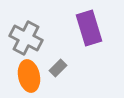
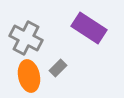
purple rectangle: rotated 40 degrees counterclockwise
